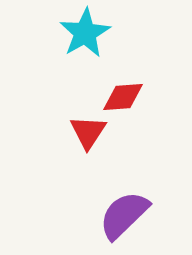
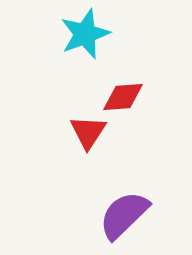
cyan star: moved 1 px down; rotated 9 degrees clockwise
